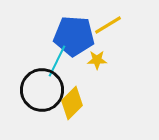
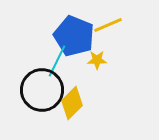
yellow line: rotated 8 degrees clockwise
blue pentagon: rotated 18 degrees clockwise
